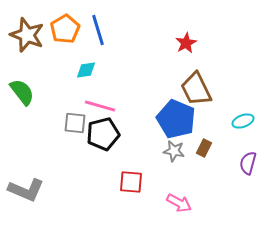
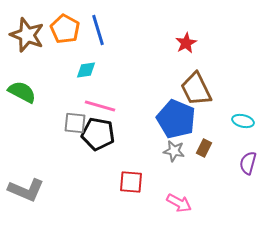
orange pentagon: rotated 12 degrees counterclockwise
green semicircle: rotated 24 degrees counterclockwise
cyan ellipse: rotated 35 degrees clockwise
black pentagon: moved 5 px left; rotated 24 degrees clockwise
